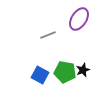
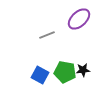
purple ellipse: rotated 15 degrees clockwise
gray line: moved 1 px left
black star: rotated 16 degrees clockwise
